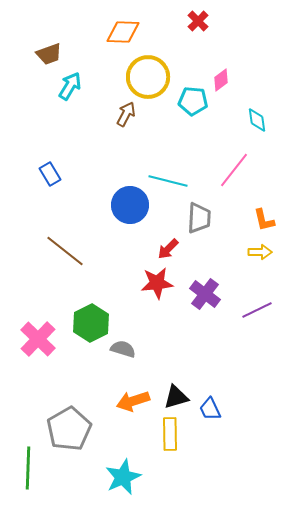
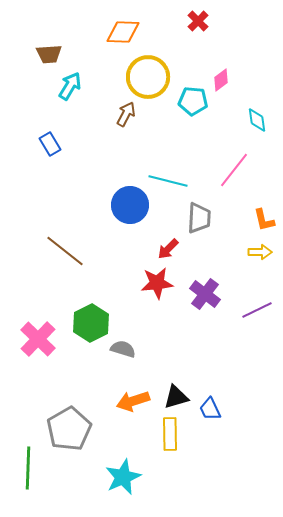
brown trapezoid: rotated 16 degrees clockwise
blue rectangle: moved 30 px up
